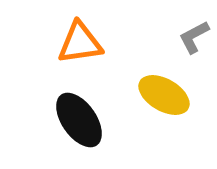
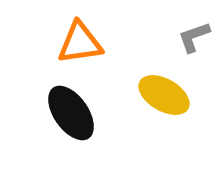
gray L-shape: rotated 9 degrees clockwise
black ellipse: moved 8 px left, 7 px up
